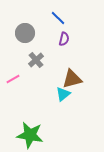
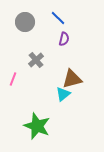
gray circle: moved 11 px up
pink line: rotated 40 degrees counterclockwise
green star: moved 7 px right, 9 px up; rotated 12 degrees clockwise
